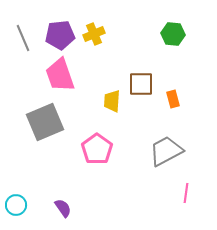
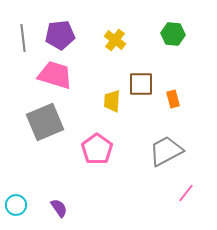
yellow cross: moved 21 px right, 6 px down; rotated 30 degrees counterclockwise
gray line: rotated 16 degrees clockwise
pink trapezoid: moved 5 px left; rotated 126 degrees clockwise
pink line: rotated 30 degrees clockwise
purple semicircle: moved 4 px left
